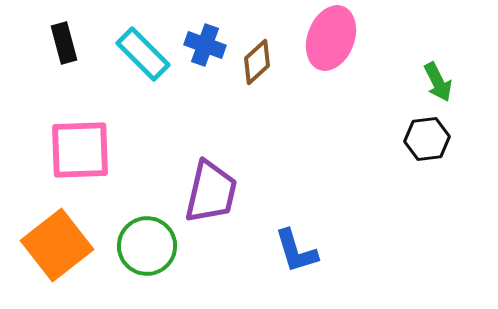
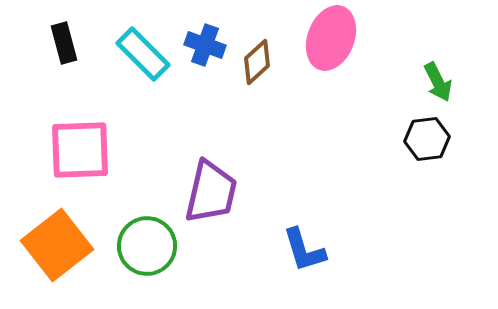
blue L-shape: moved 8 px right, 1 px up
